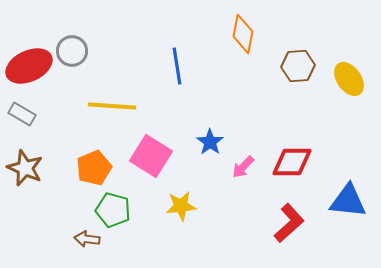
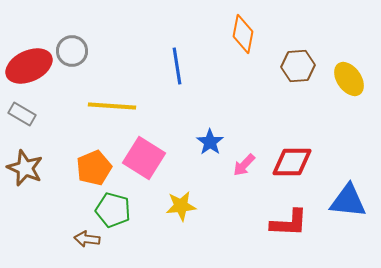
pink square: moved 7 px left, 2 px down
pink arrow: moved 1 px right, 2 px up
red L-shape: rotated 45 degrees clockwise
